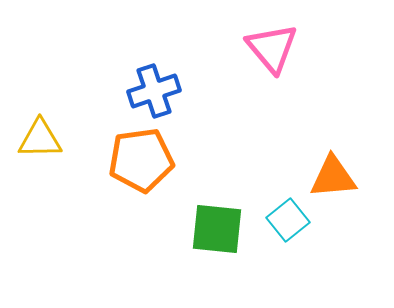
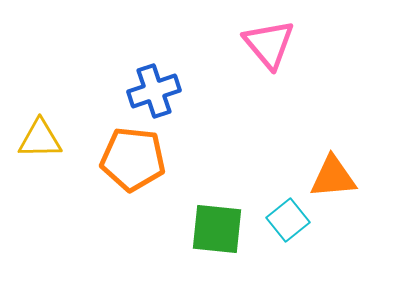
pink triangle: moved 3 px left, 4 px up
orange pentagon: moved 8 px left, 1 px up; rotated 14 degrees clockwise
